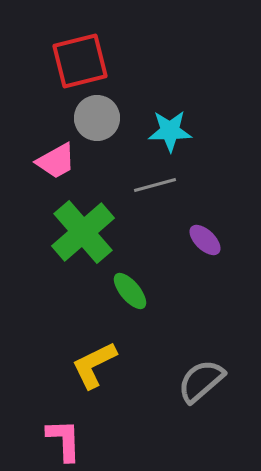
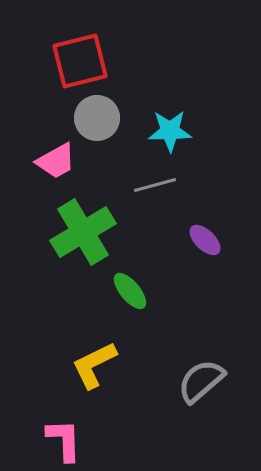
green cross: rotated 10 degrees clockwise
